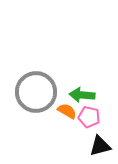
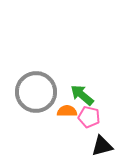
green arrow: rotated 35 degrees clockwise
orange semicircle: rotated 30 degrees counterclockwise
black triangle: moved 2 px right
